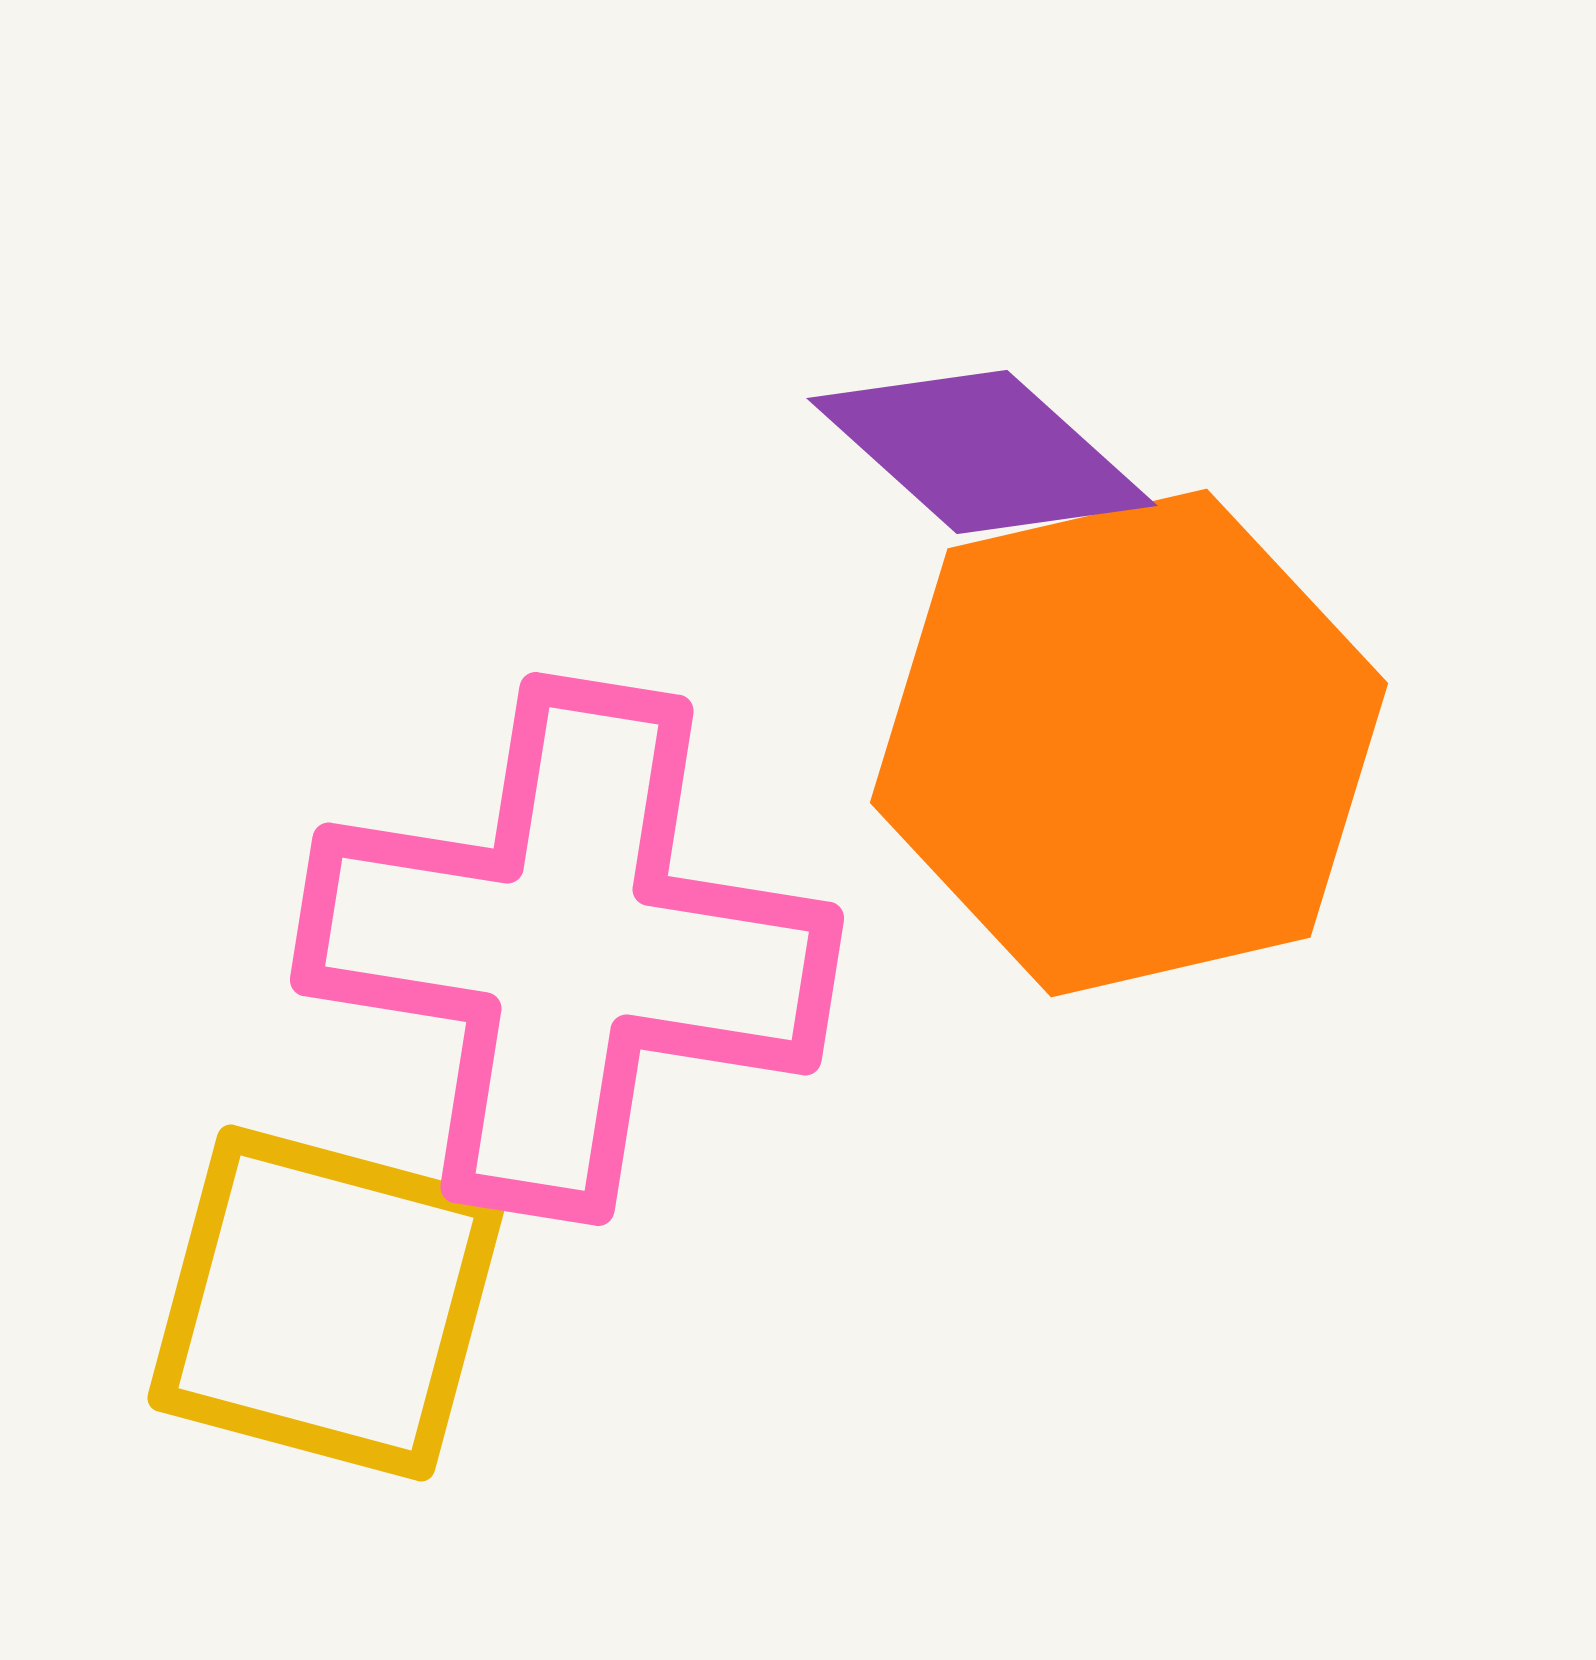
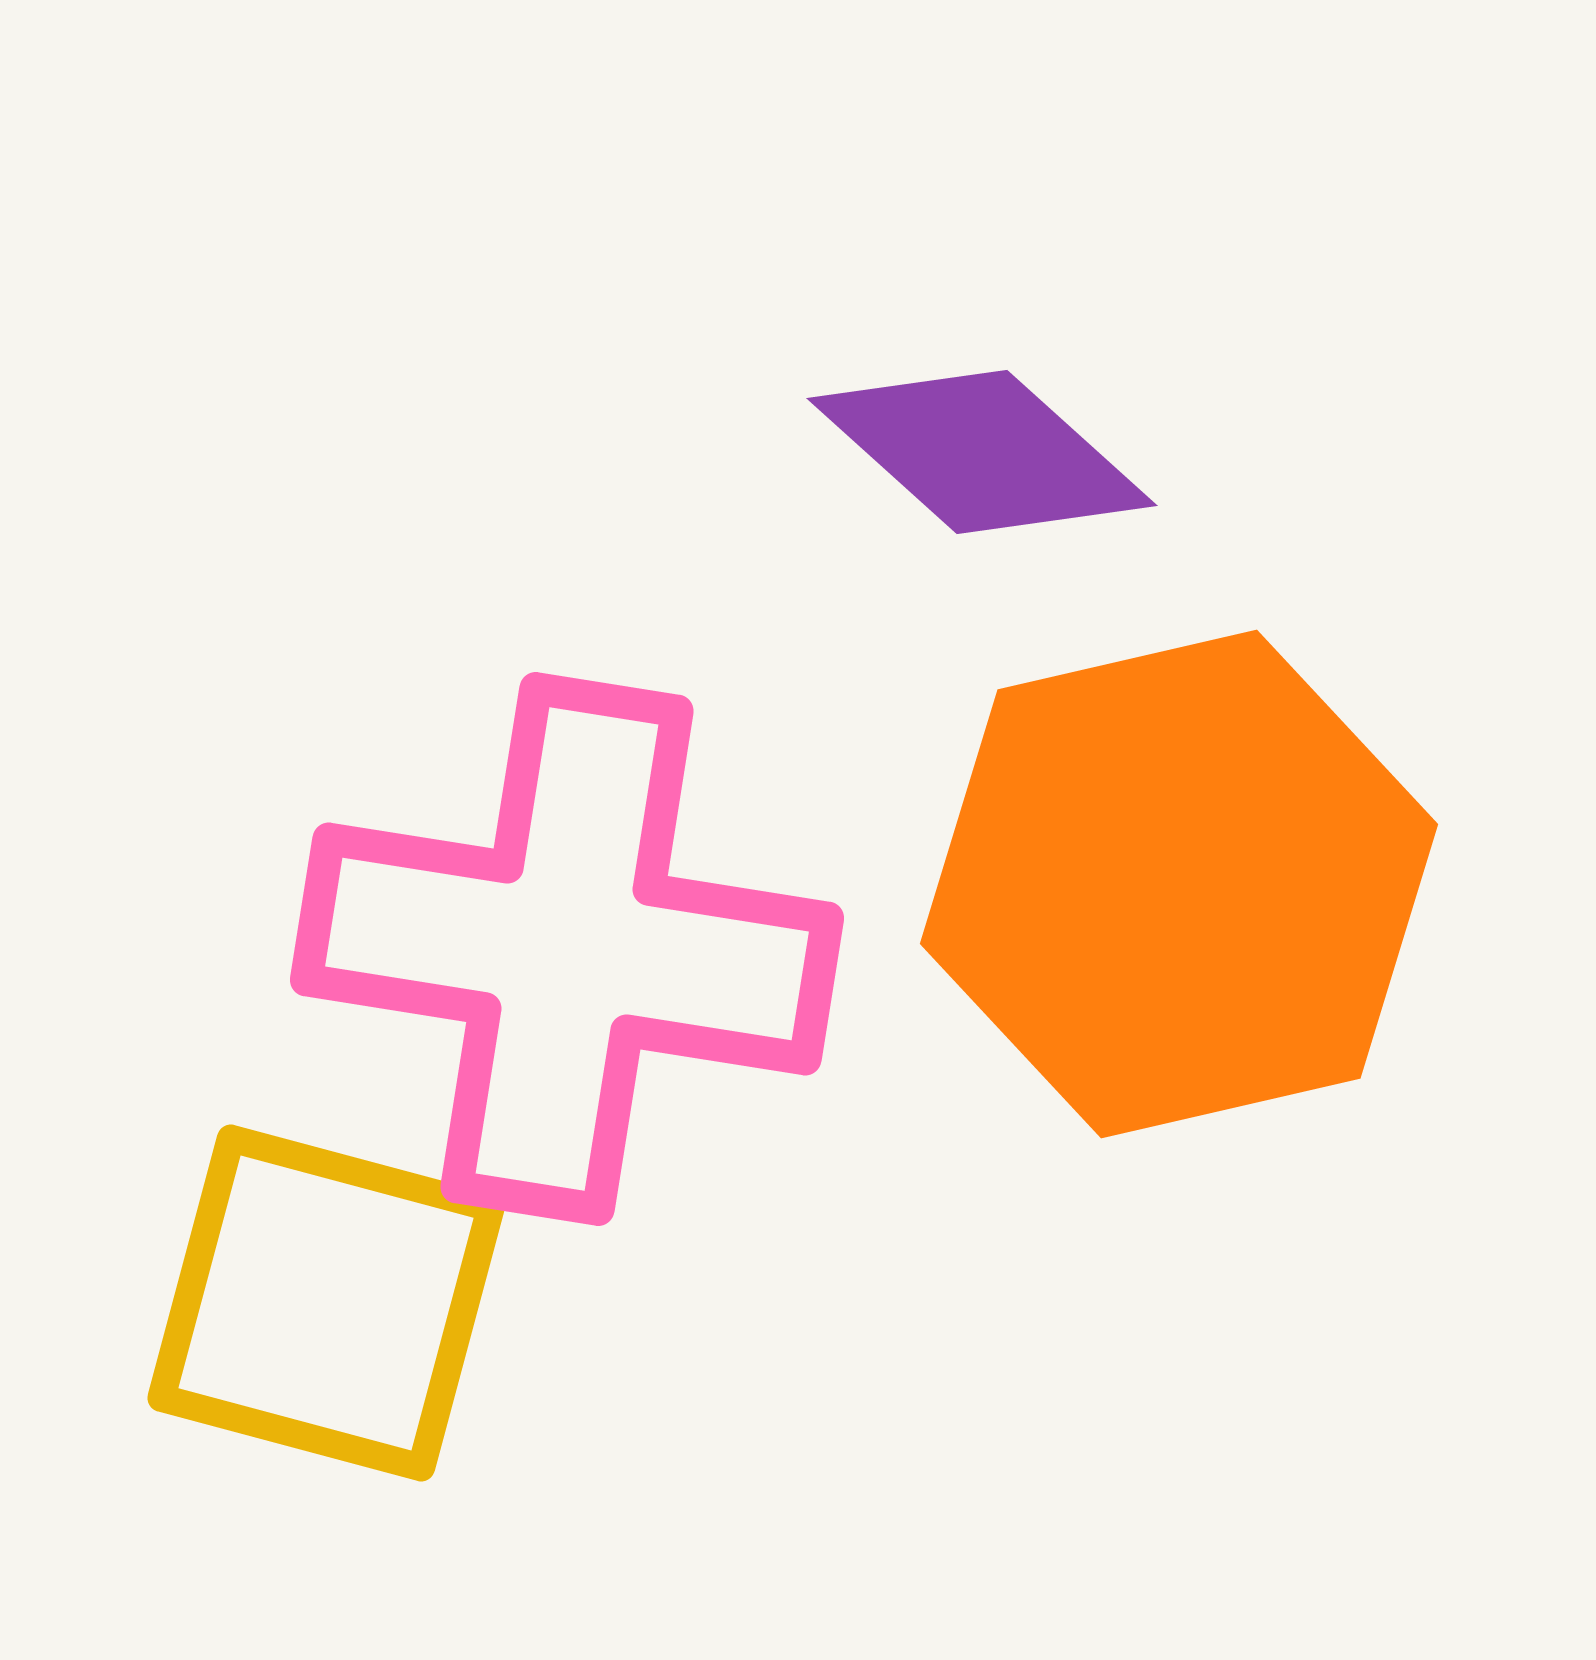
orange hexagon: moved 50 px right, 141 px down
